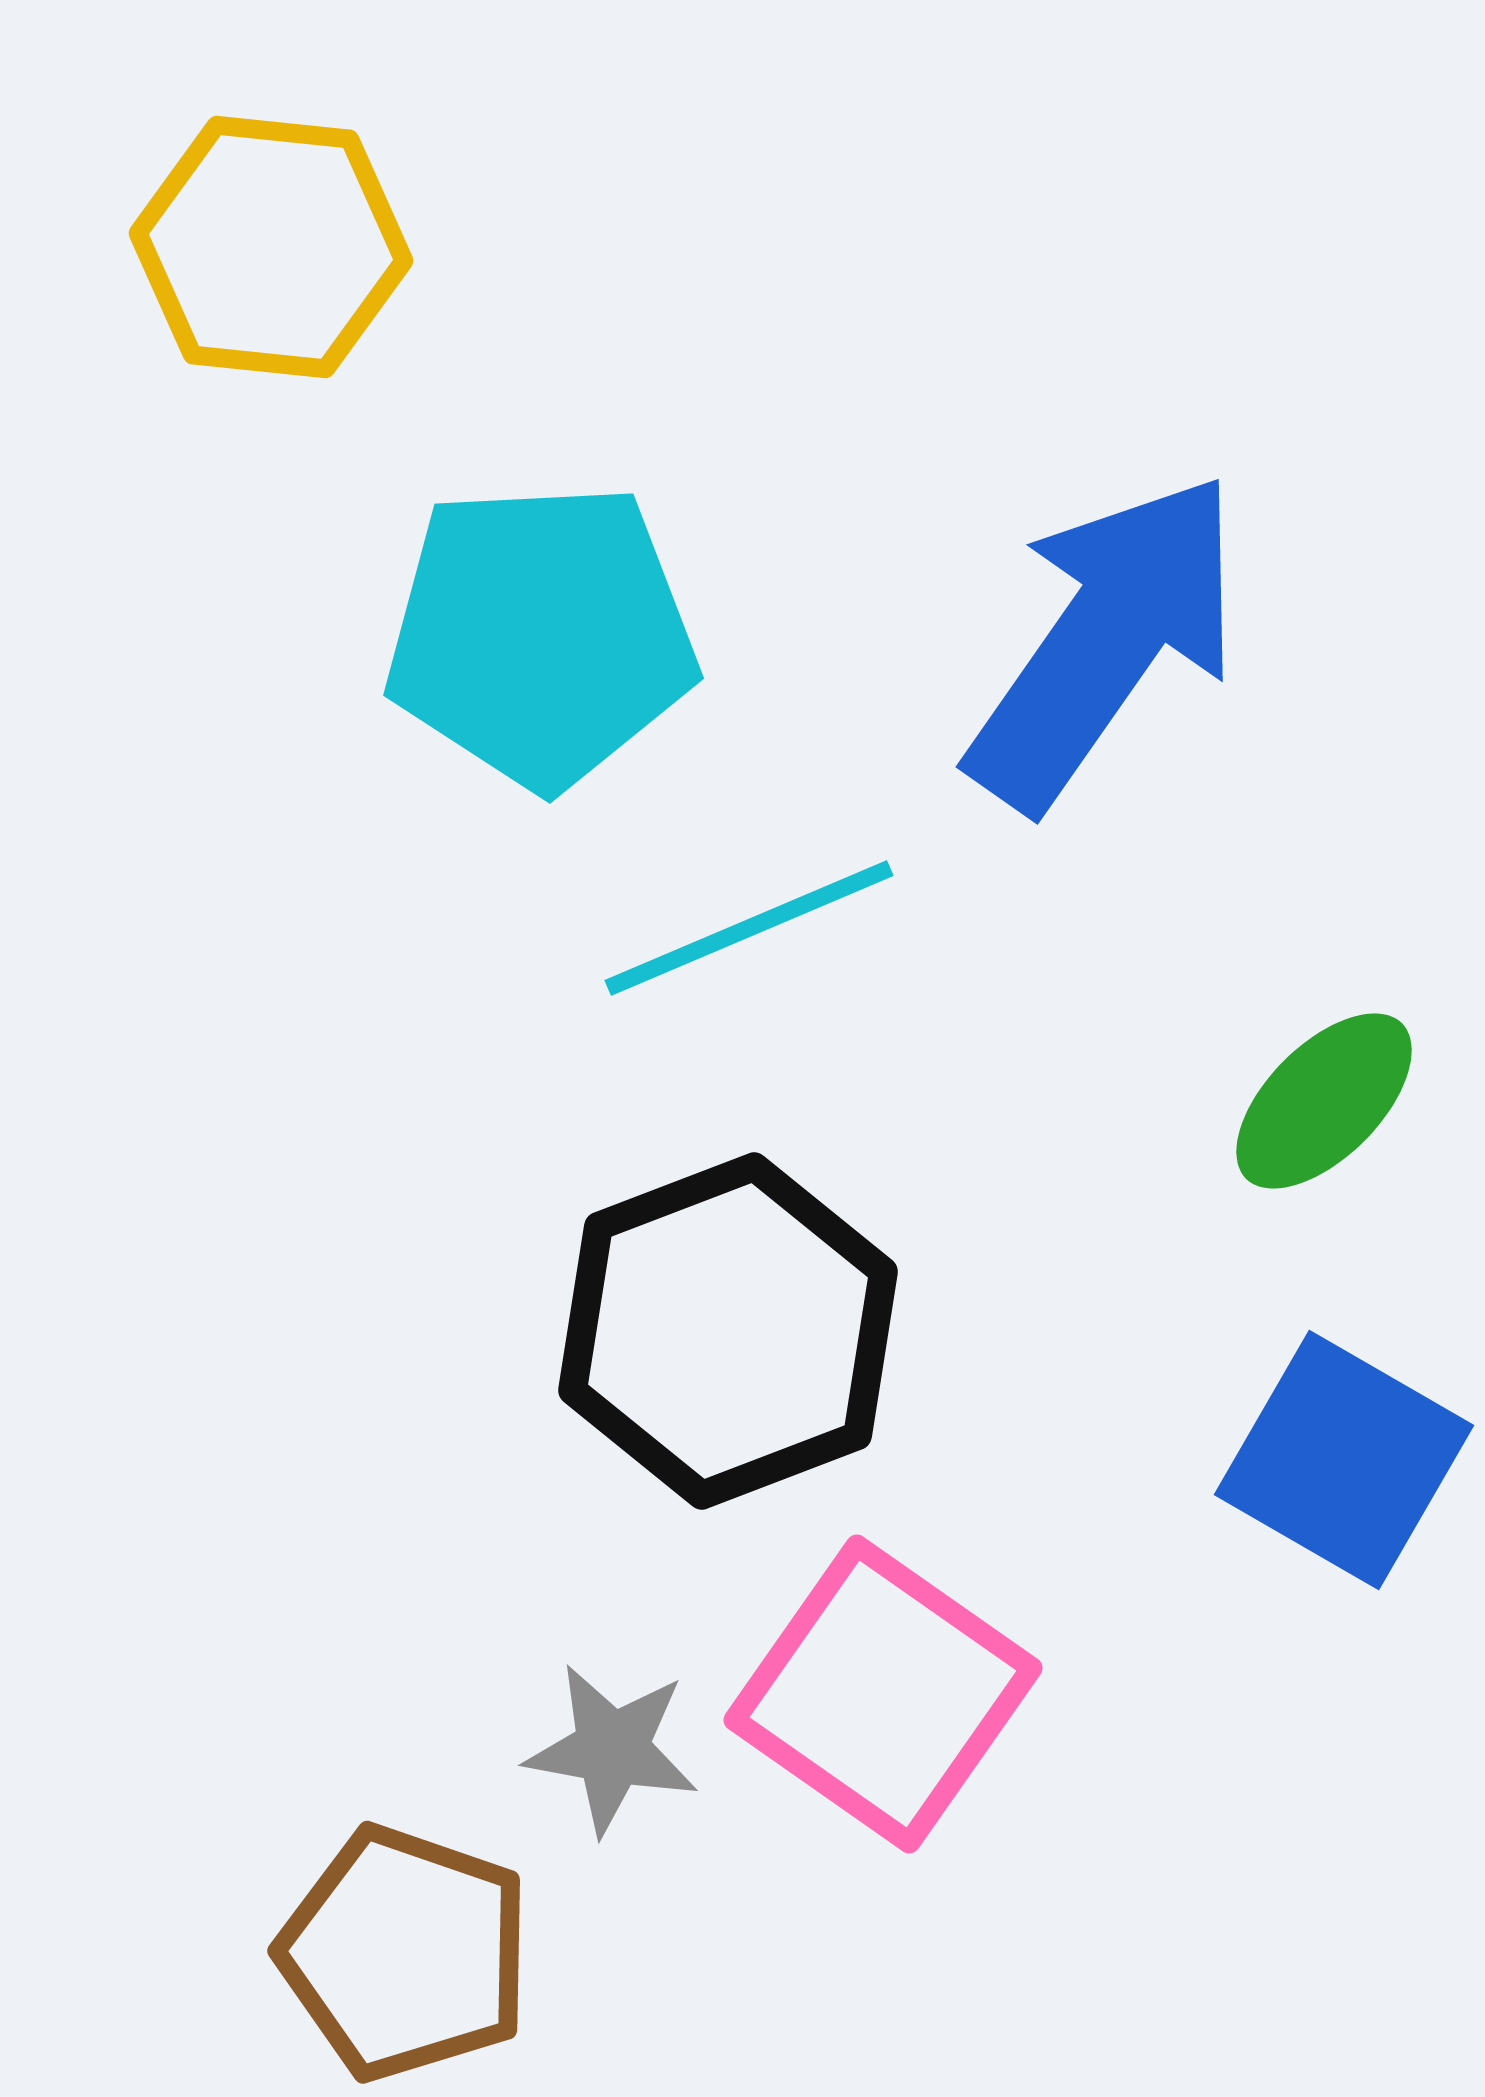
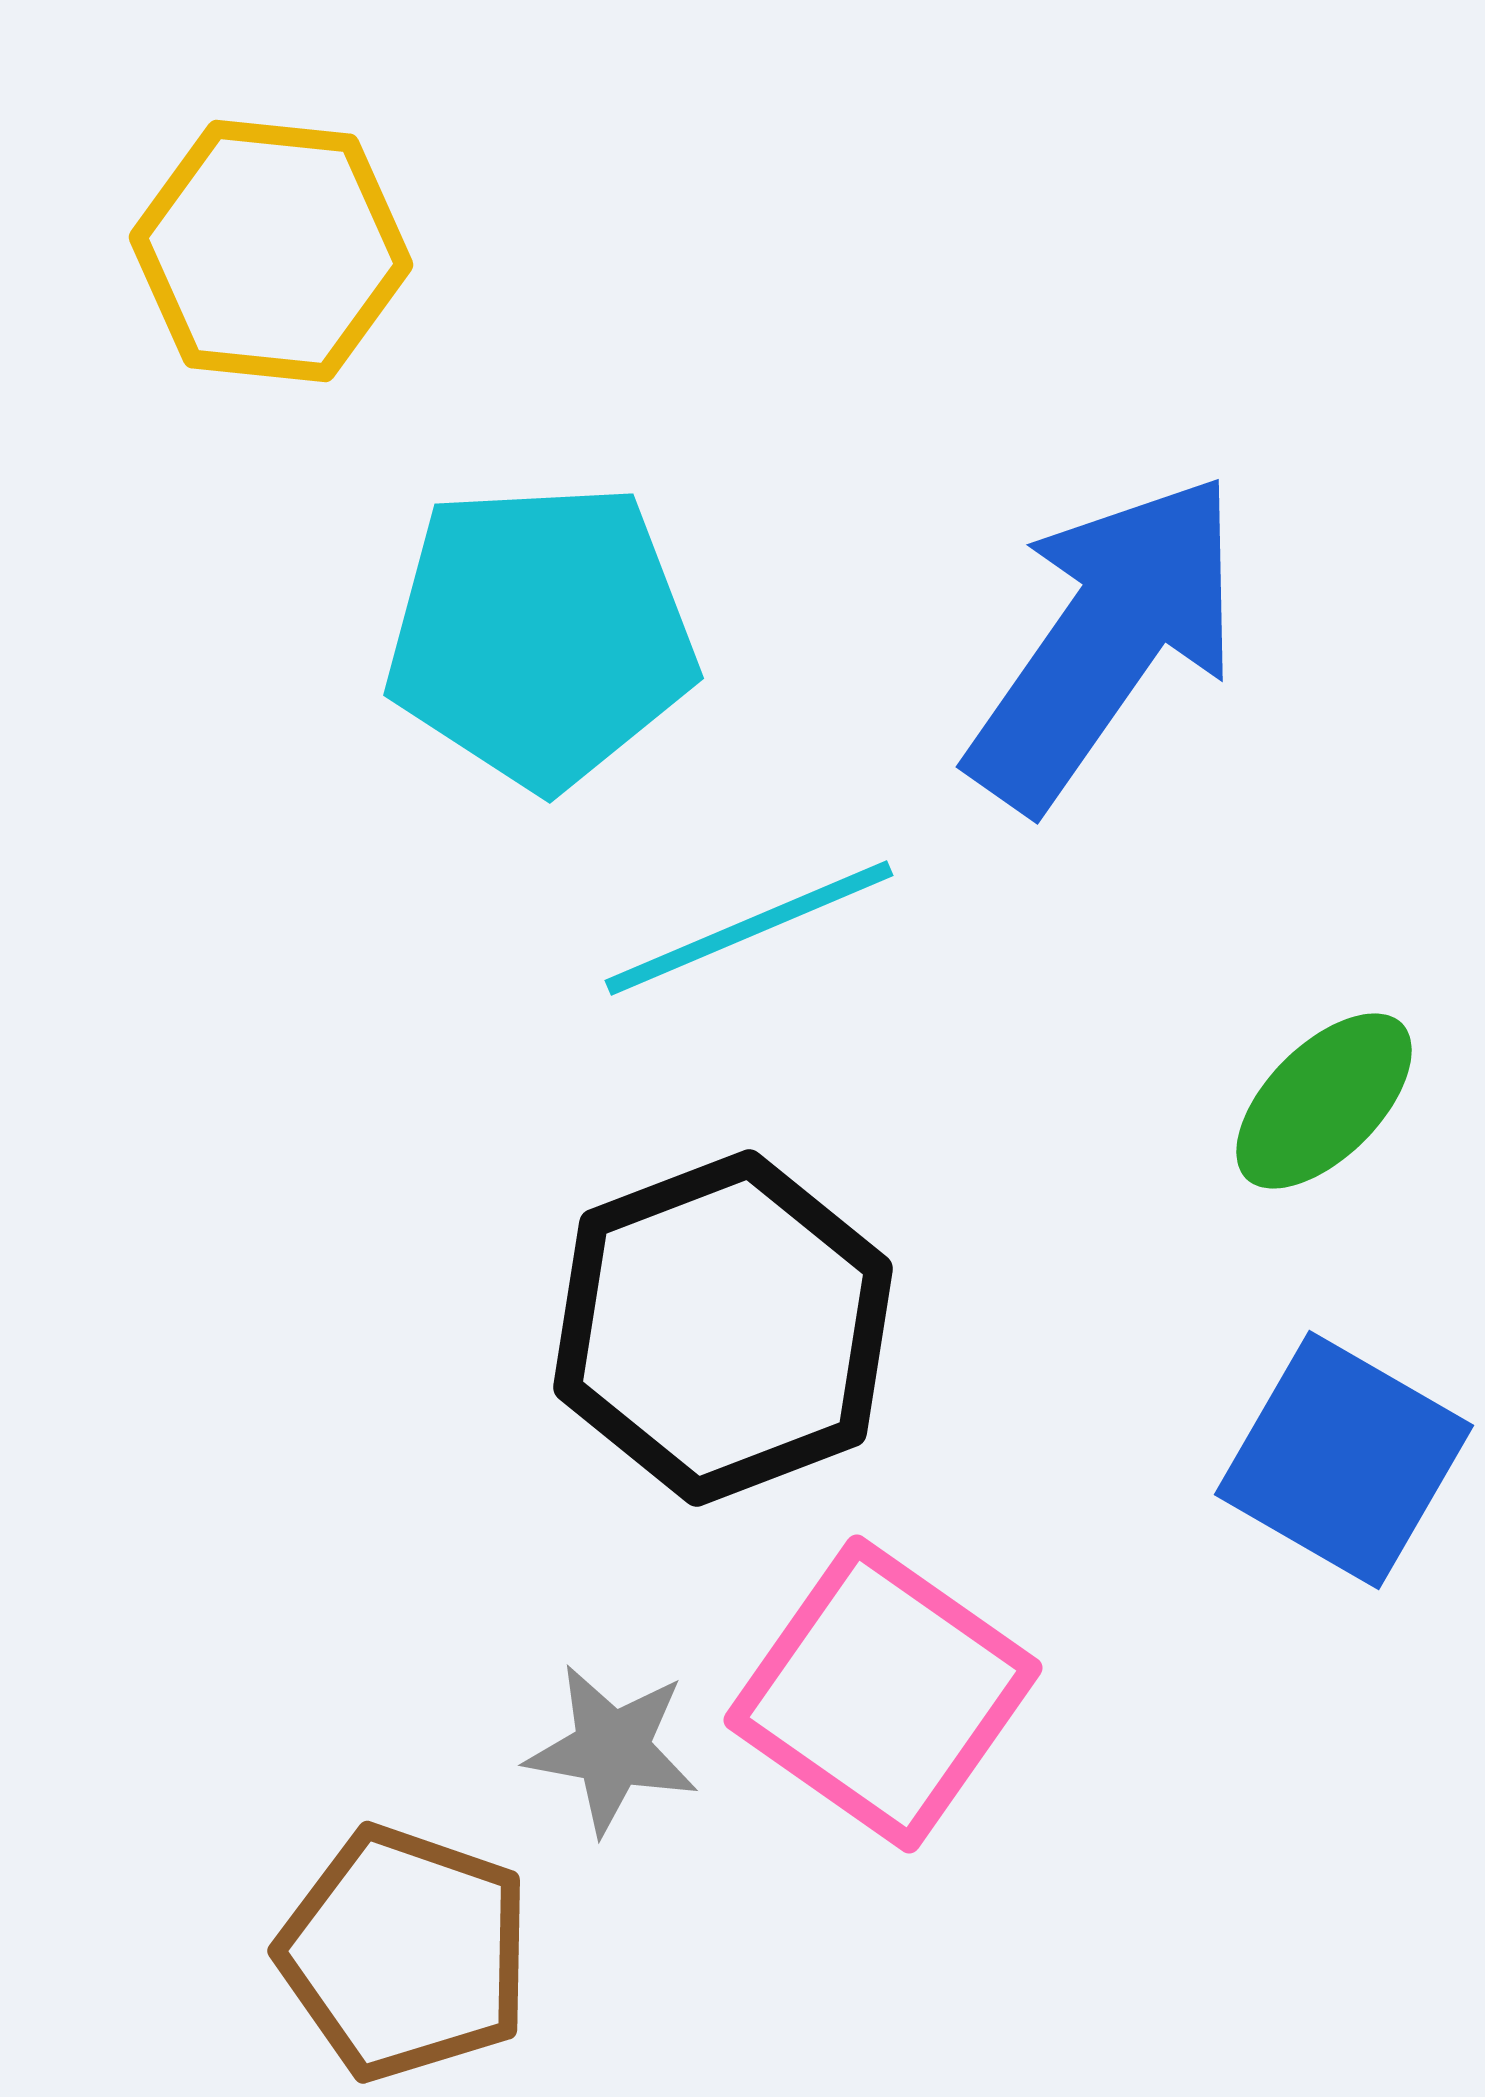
yellow hexagon: moved 4 px down
black hexagon: moved 5 px left, 3 px up
